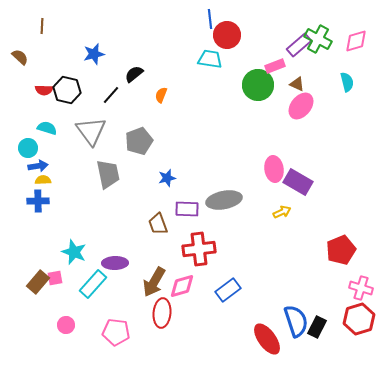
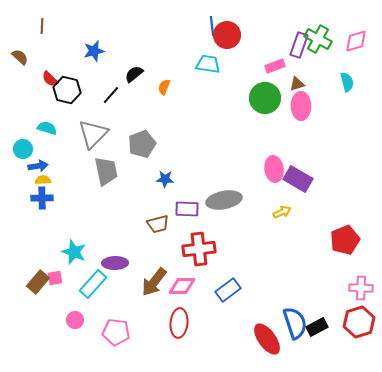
blue line at (210, 19): moved 2 px right, 7 px down
purple rectangle at (299, 45): rotated 30 degrees counterclockwise
blue star at (94, 54): moved 3 px up
cyan trapezoid at (210, 59): moved 2 px left, 5 px down
brown triangle at (297, 84): rotated 42 degrees counterclockwise
green circle at (258, 85): moved 7 px right, 13 px down
red semicircle at (44, 90): moved 6 px right, 11 px up; rotated 42 degrees clockwise
orange semicircle at (161, 95): moved 3 px right, 8 px up
pink ellipse at (301, 106): rotated 40 degrees counterclockwise
gray triangle at (91, 131): moved 2 px right, 3 px down; rotated 20 degrees clockwise
gray pentagon at (139, 141): moved 3 px right, 3 px down
cyan circle at (28, 148): moved 5 px left, 1 px down
gray trapezoid at (108, 174): moved 2 px left, 3 px up
blue star at (167, 178): moved 2 px left, 1 px down; rotated 18 degrees clockwise
purple rectangle at (298, 182): moved 3 px up
blue cross at (38, 201): moved 4 px right, 3 px up
brown trapezoid at (158, 224): rotated 85 degrees counterclockwise
red pentagon at (341, 250): moved 4 px right, 10 px up
brown arrow at (154, 282): rotated 8 degrees clockwise
pink diamond at (182, 286): rotated 16 degrees clockwise
pink cross at (361, 288): rotated 15 degrees counterclockwise
red ellipse at (162, 313): moved 17 px right, 10 px down
red hexagon at (359, 319): moved 3 px down
blue semicircle at (296, 321): moved 1 px left, 2 px down
pink circle at (66, 325): moved 9 px right, 5 px up
black rectangle at (317, 327): rotated 35 degrees clockwise
